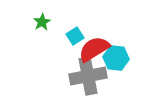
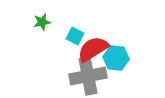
green star: rotated 18 degrees clockwise
cyan square: rotated 30 degrees counterclockwise
red semicircle: moved 1 px left
